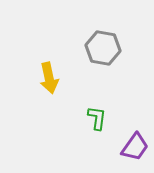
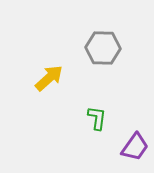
gray hexagon: rotated 8 degrees counterclockwise
yellow arrow: rotated 120 degrees counterclockwise
